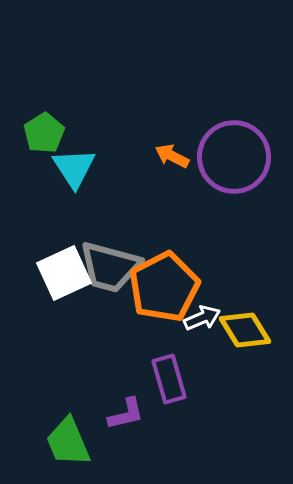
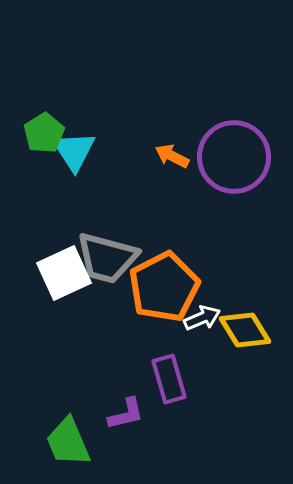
cyan triangle: moved 17 px up
gray trapezoid: moved 3 px left, 9 px up
